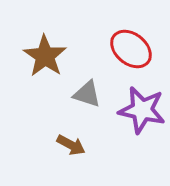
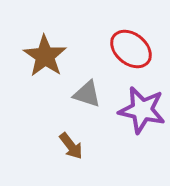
brown arrow: moved 1 px down; rotated 24 degrees clockwise
